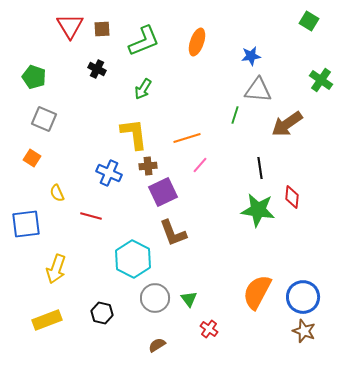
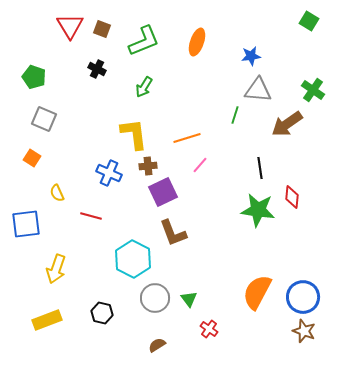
brown square: rotated 24 degrees clockwise
green cross: moved 8 px left, 10 px down
green arrow: moved 1 px right, 2 px up
